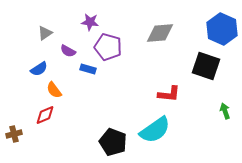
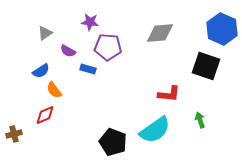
purple pentagon: rotated 12 degrees counterclockwise
blue semicircle: moved 2 px right, 2 px down
green arrow: moved 25 px left, 9 px down
